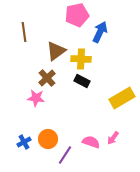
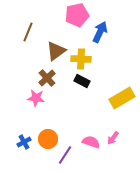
brown line: moved 4 px right; rotated 30 degrees clockwise
